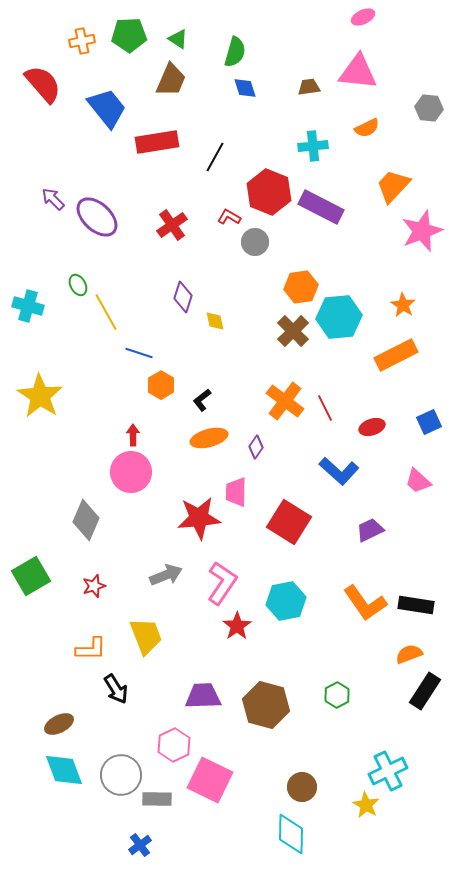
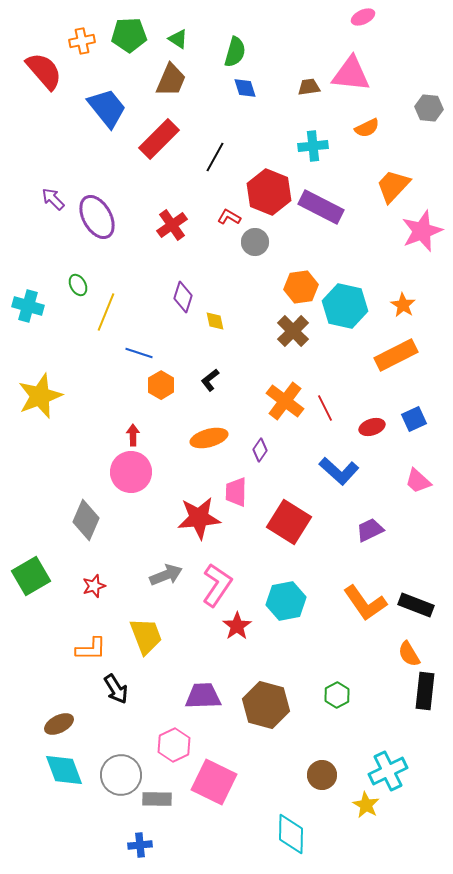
pink triangle at (358, 72): moved 7 px left, 2 px down
red semicircle at (43, 84): moved 1 px right, 13 px up
red rectangle at (157, 142): moved 2 px right, 3 px up; rotated 36 degrees counterclockwise
purple ellipse at (97, 217): rotated 18 degrees clockwise
yellow line at (106, 312): rotated 51 degrees clockwise
cyan hexagon at (339, 317): moved 6 px right, 11 px up; rotated 18 degrees clockwise
yellow star at (40, 396): rotated 18 degrees clockwise
black L-shape at (202, 400): moved 8 px right, 20 px up
blue square at (429, 422): moved 15 px left, 3 px up
purple diamond at (256, 447): moved 4 px right, 3 px down
pink L-shape at (222, 583): moved 5 px left, 2 px down
black rectangle at (416, 605): rotated 12 degrees clockwise
orange semicircle at (409, 654): rotated 100 degrees counterclockwise
black rectangle at (425, 691): rotated 27 degrees counterclockwise
pink square at (210, 780): moved 4 px right, 2 px down
brown circle at (302, 787): moved 20 px right, 12 px up
blue cross at (140, 845): rotated 30 degrees clockwise
